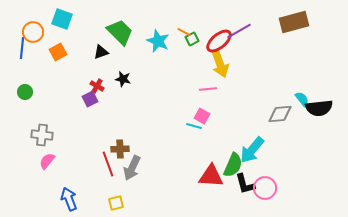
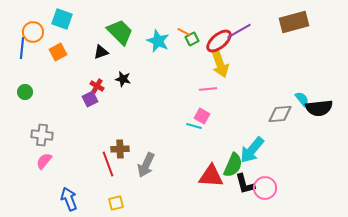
pink semicircle: moved 3 px left
gray arrow: moved 14 px right, 3 px up
